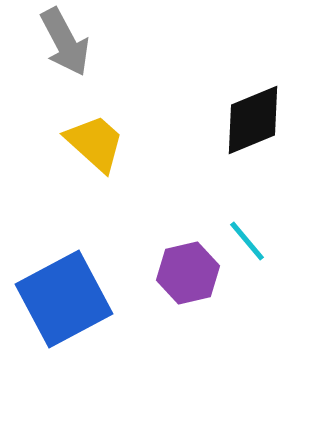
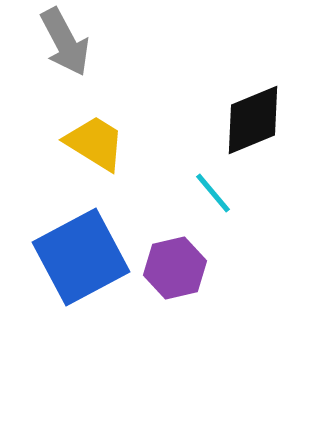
yellow trapezoid: rotated 10 degrees counterclockwise
cyan line: moved 34 px left, 48 px up
purple hexagon: moved 13 px left, 5 px up
blue square: moved 17 px right, 42 px up
